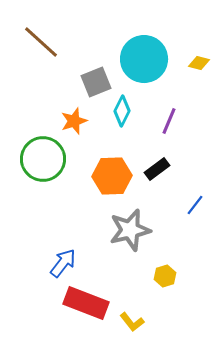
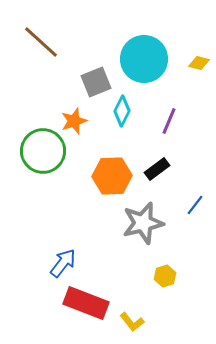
green circle: moved 8 px up
gray star: moved 13 px right, 7 px up
